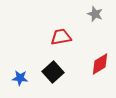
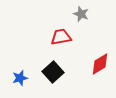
gray star: moved 14 px left
blue star: rotated 21 degrees counterclockwise
